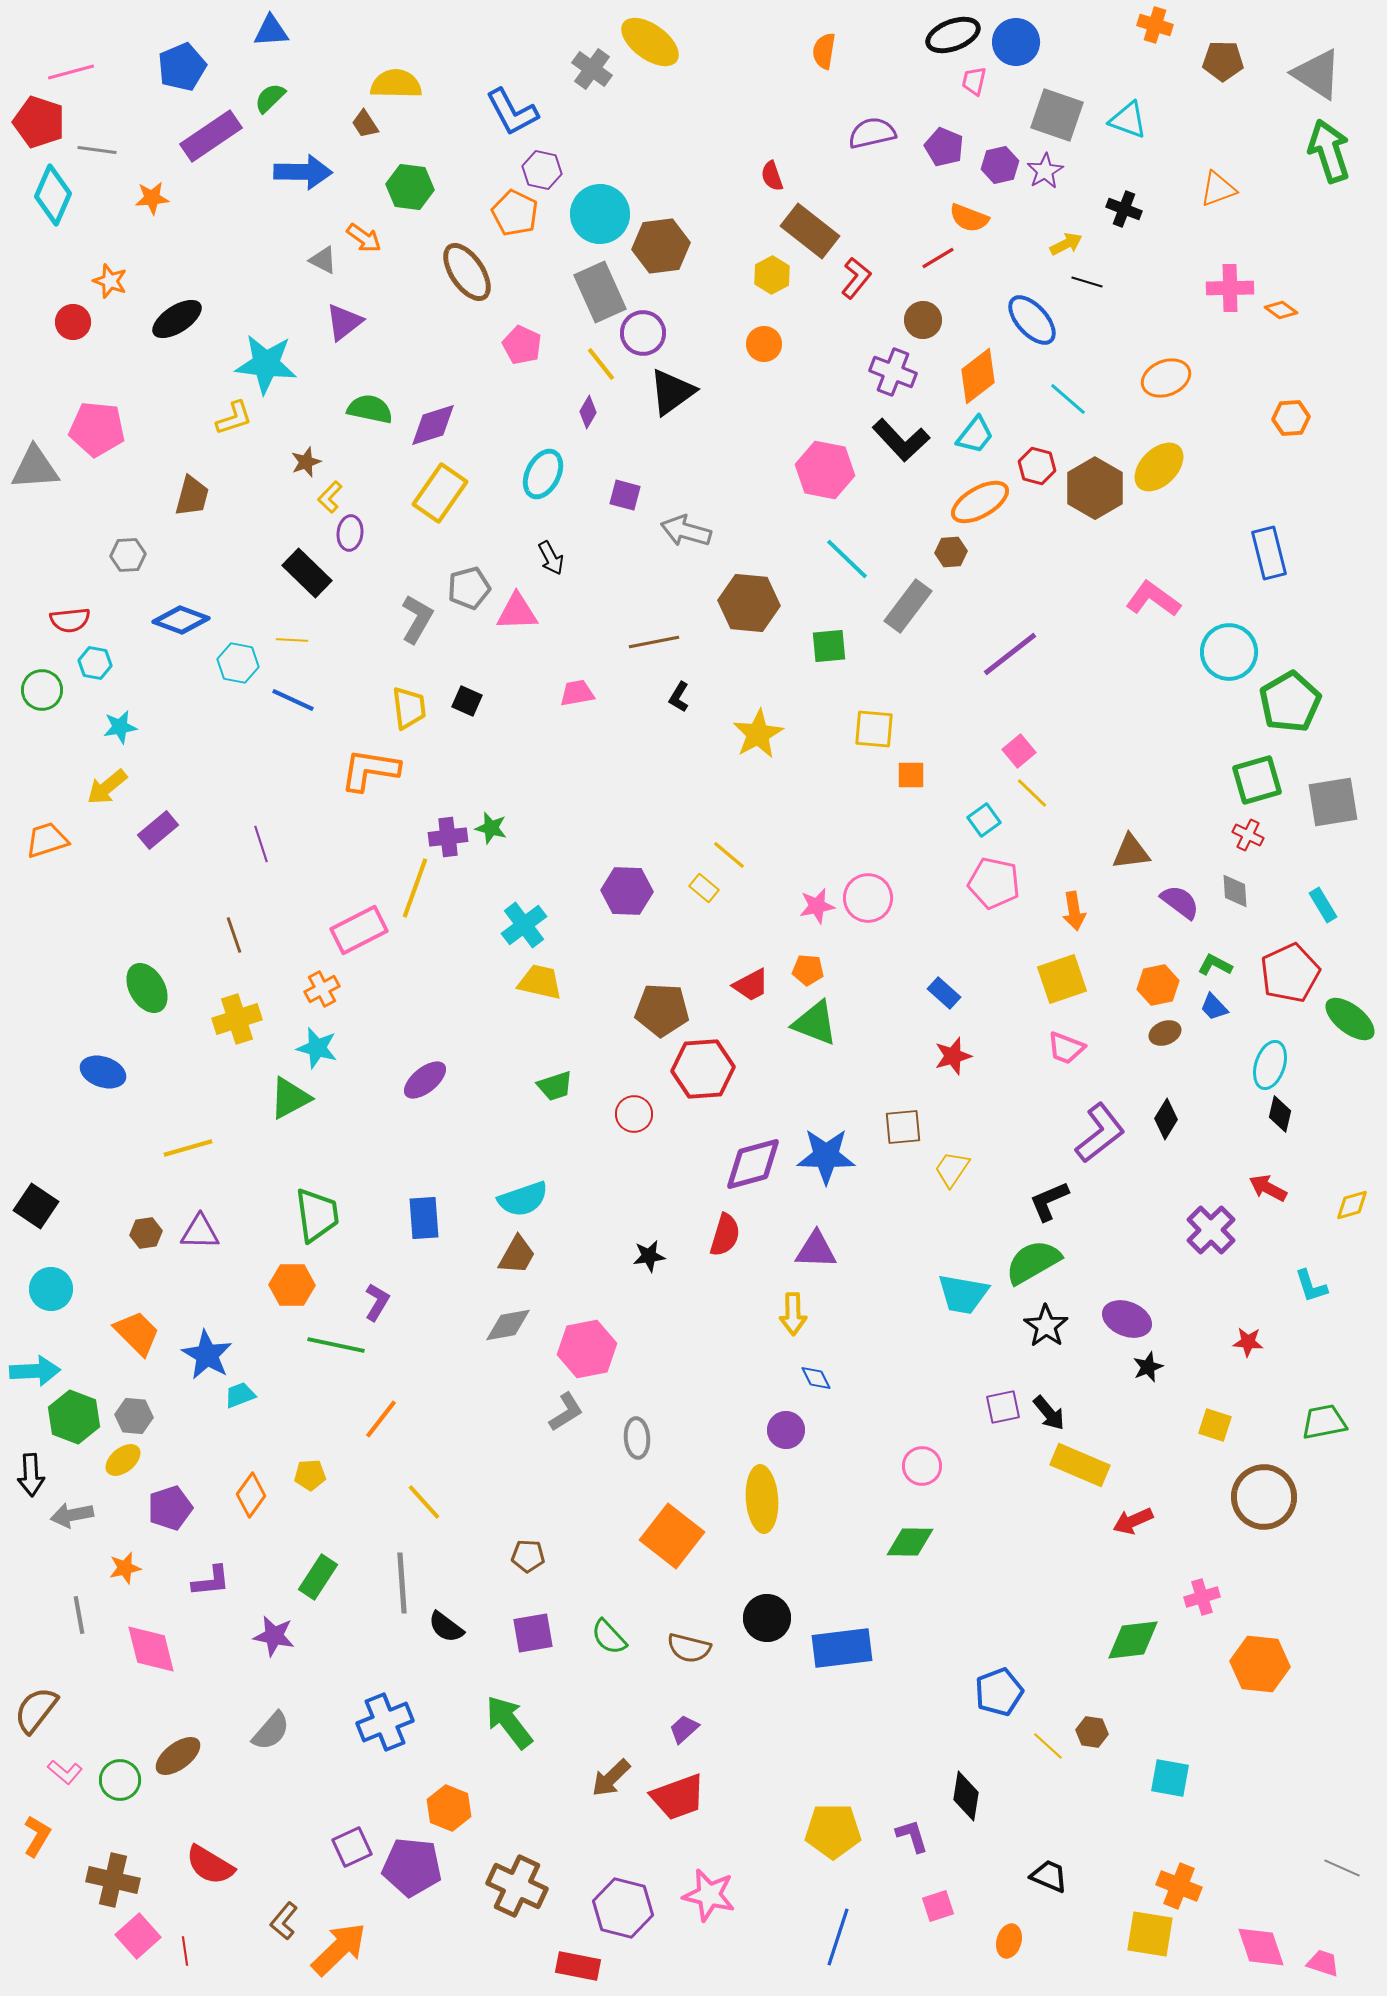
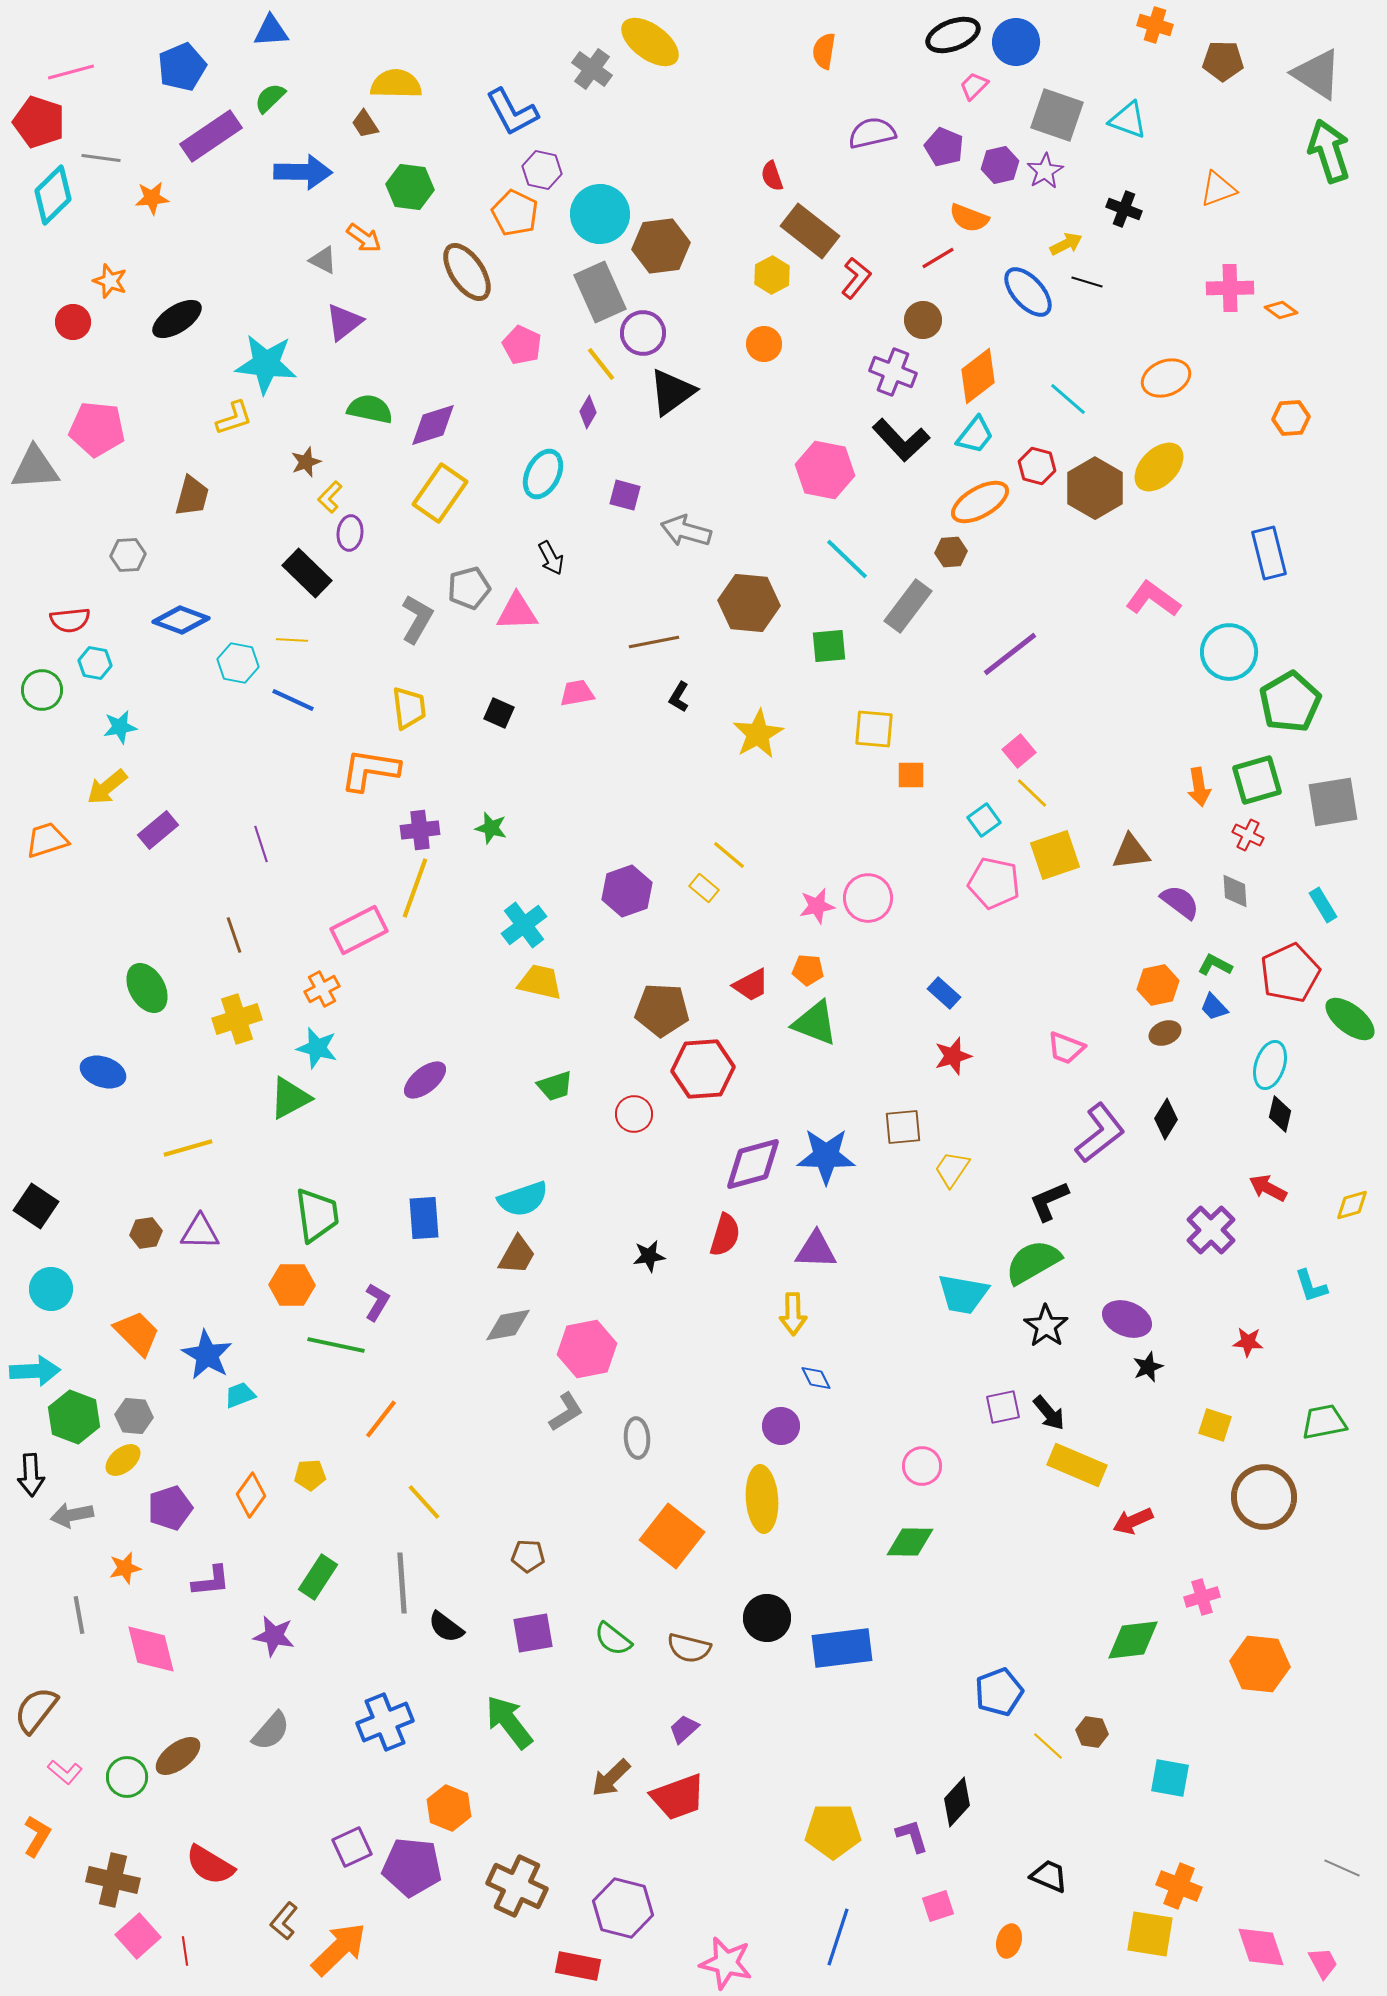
pink trapezoid at (974, 81): moved 5 px down; rotated 32 degrees clockwise
gray line at (97, 150): moved 4 px right, 8 px down
cyan diamond at (53, 195): rotated 22 degrees clockwise
blue ellipse at (1032, 320): moved 4 px left, 28 px up
black square at (467, 701): moved 32 px right, 12 px down
purple cross at (448, 837): moved 28 px left, 7 px up
purple hexagon at (627, 891): rotated 21 degrees counterclockwise
orange arrow at (1074, 911): moved 125 px right, 124 px up
yellow square at (1062, 979): moved 7 px left, 124 px up
purple circle at (786, 1430): moved 5 px left, 4 px up
yellow rectangle at (1080, 1465): moved 3 px left
green semicircle at (609, 1637): moved 4 px right, 2 px down; rotated 9 degrees counterclockwise
green circle at (120, 1780): moved 7 px right, 3 px up
black diamond at (966, 1796): moved 9 px left, 6 px down; rotated 33 degrees clockwise
pink star at (709, 1895): moved 17 px right, 68 px down
pink trapezoid at (1323, 1963): rotated 44 degrees clockwise
